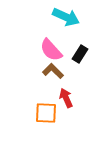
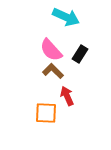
red arrow: moved 1 px right, 2 px up
